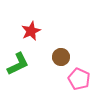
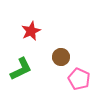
green L-shape: moved 3 px right, 5 px down
